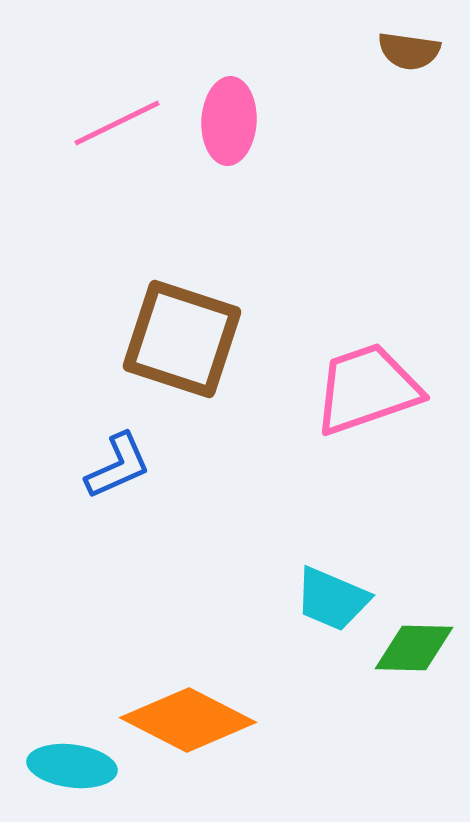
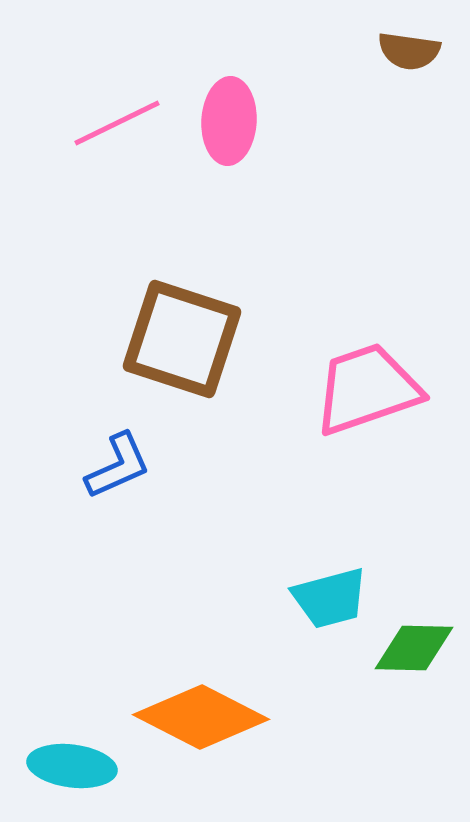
cyan trapezoid: moved 2 px left, 1 px up; rotated 38 degrees counterclockwise
orange diamond: moved 13 px right, 3 px up
